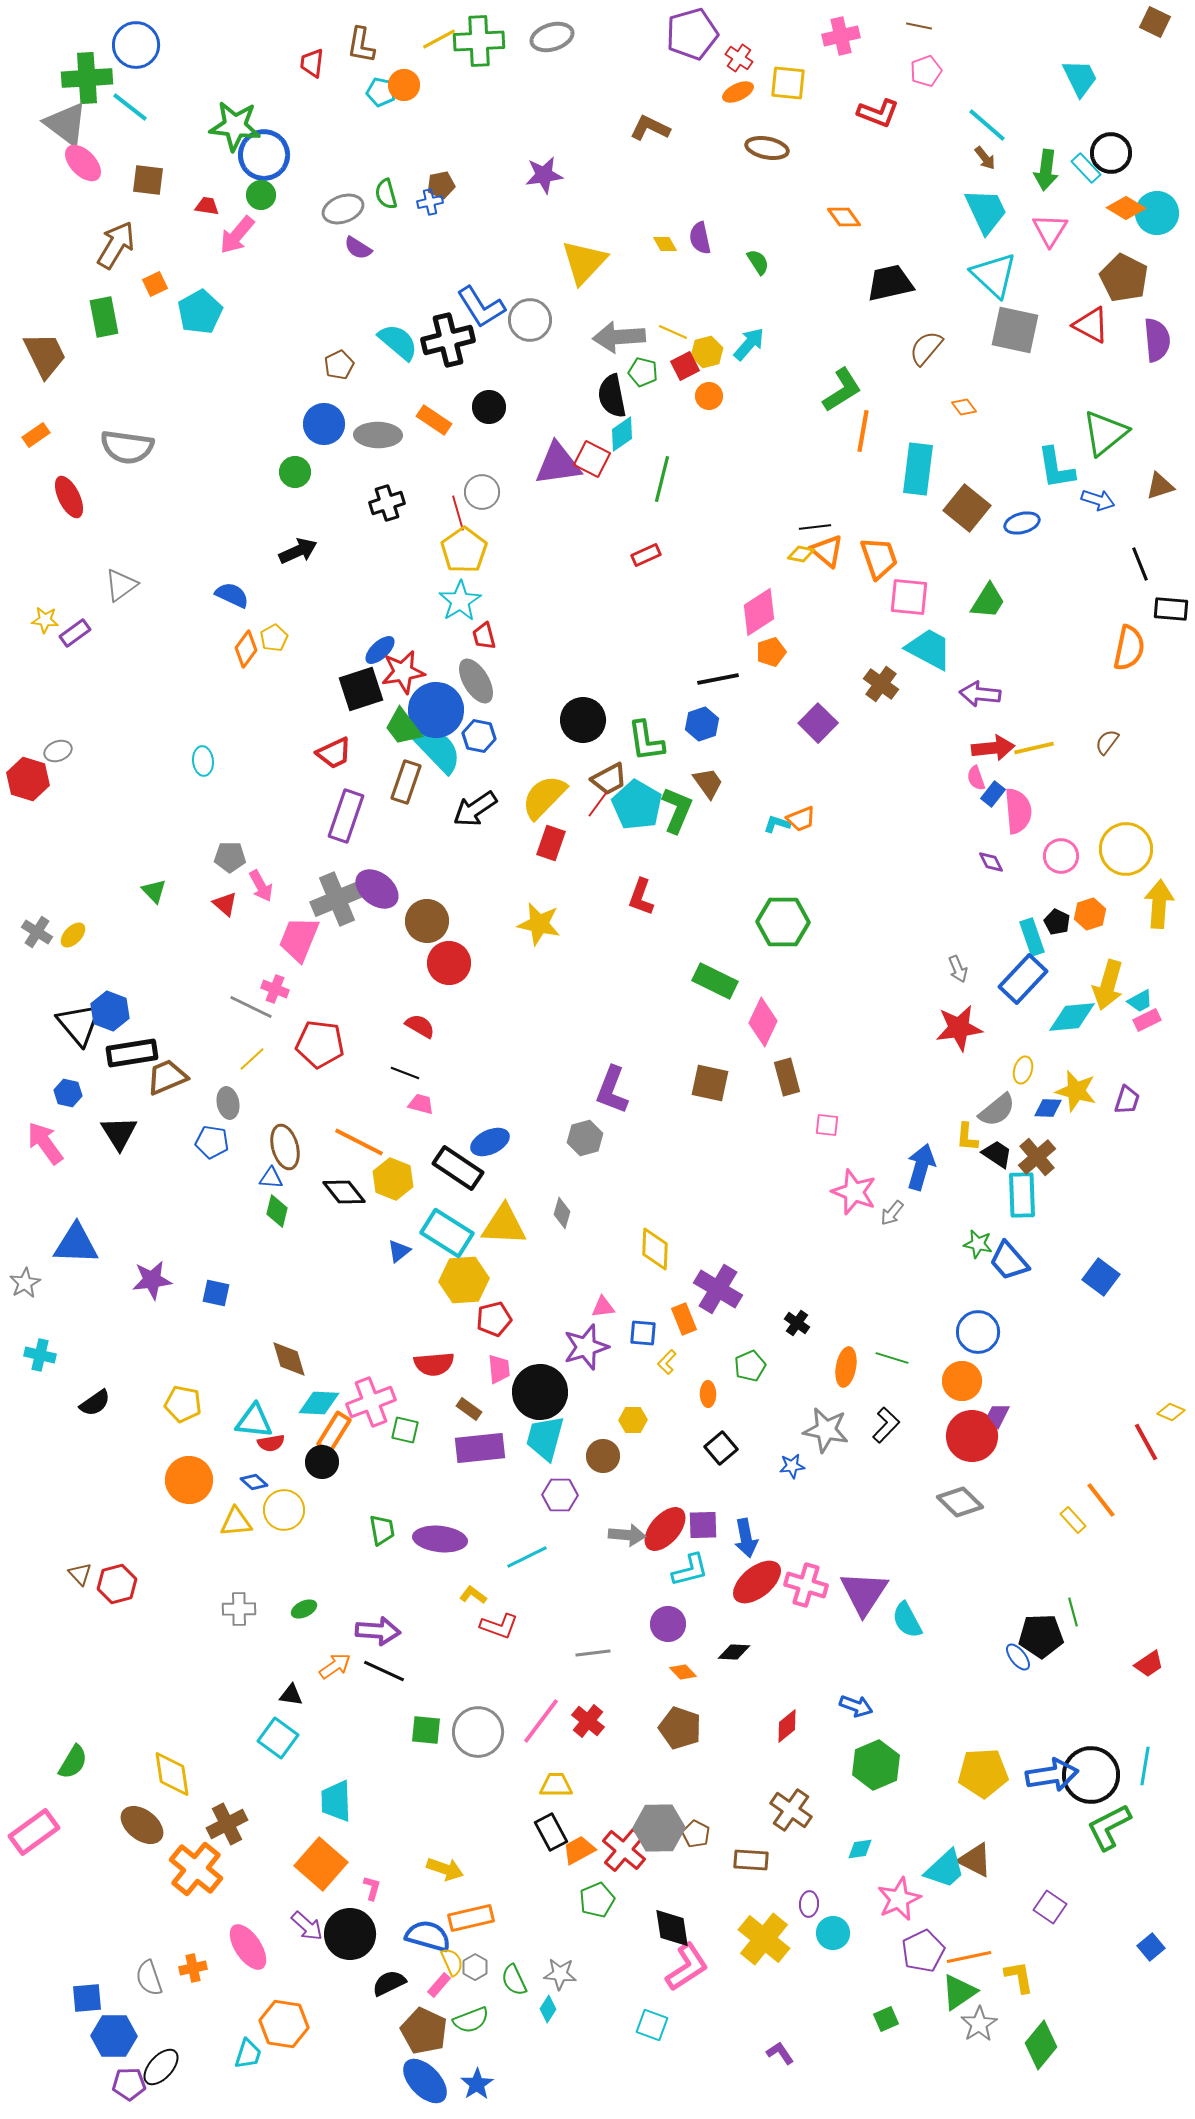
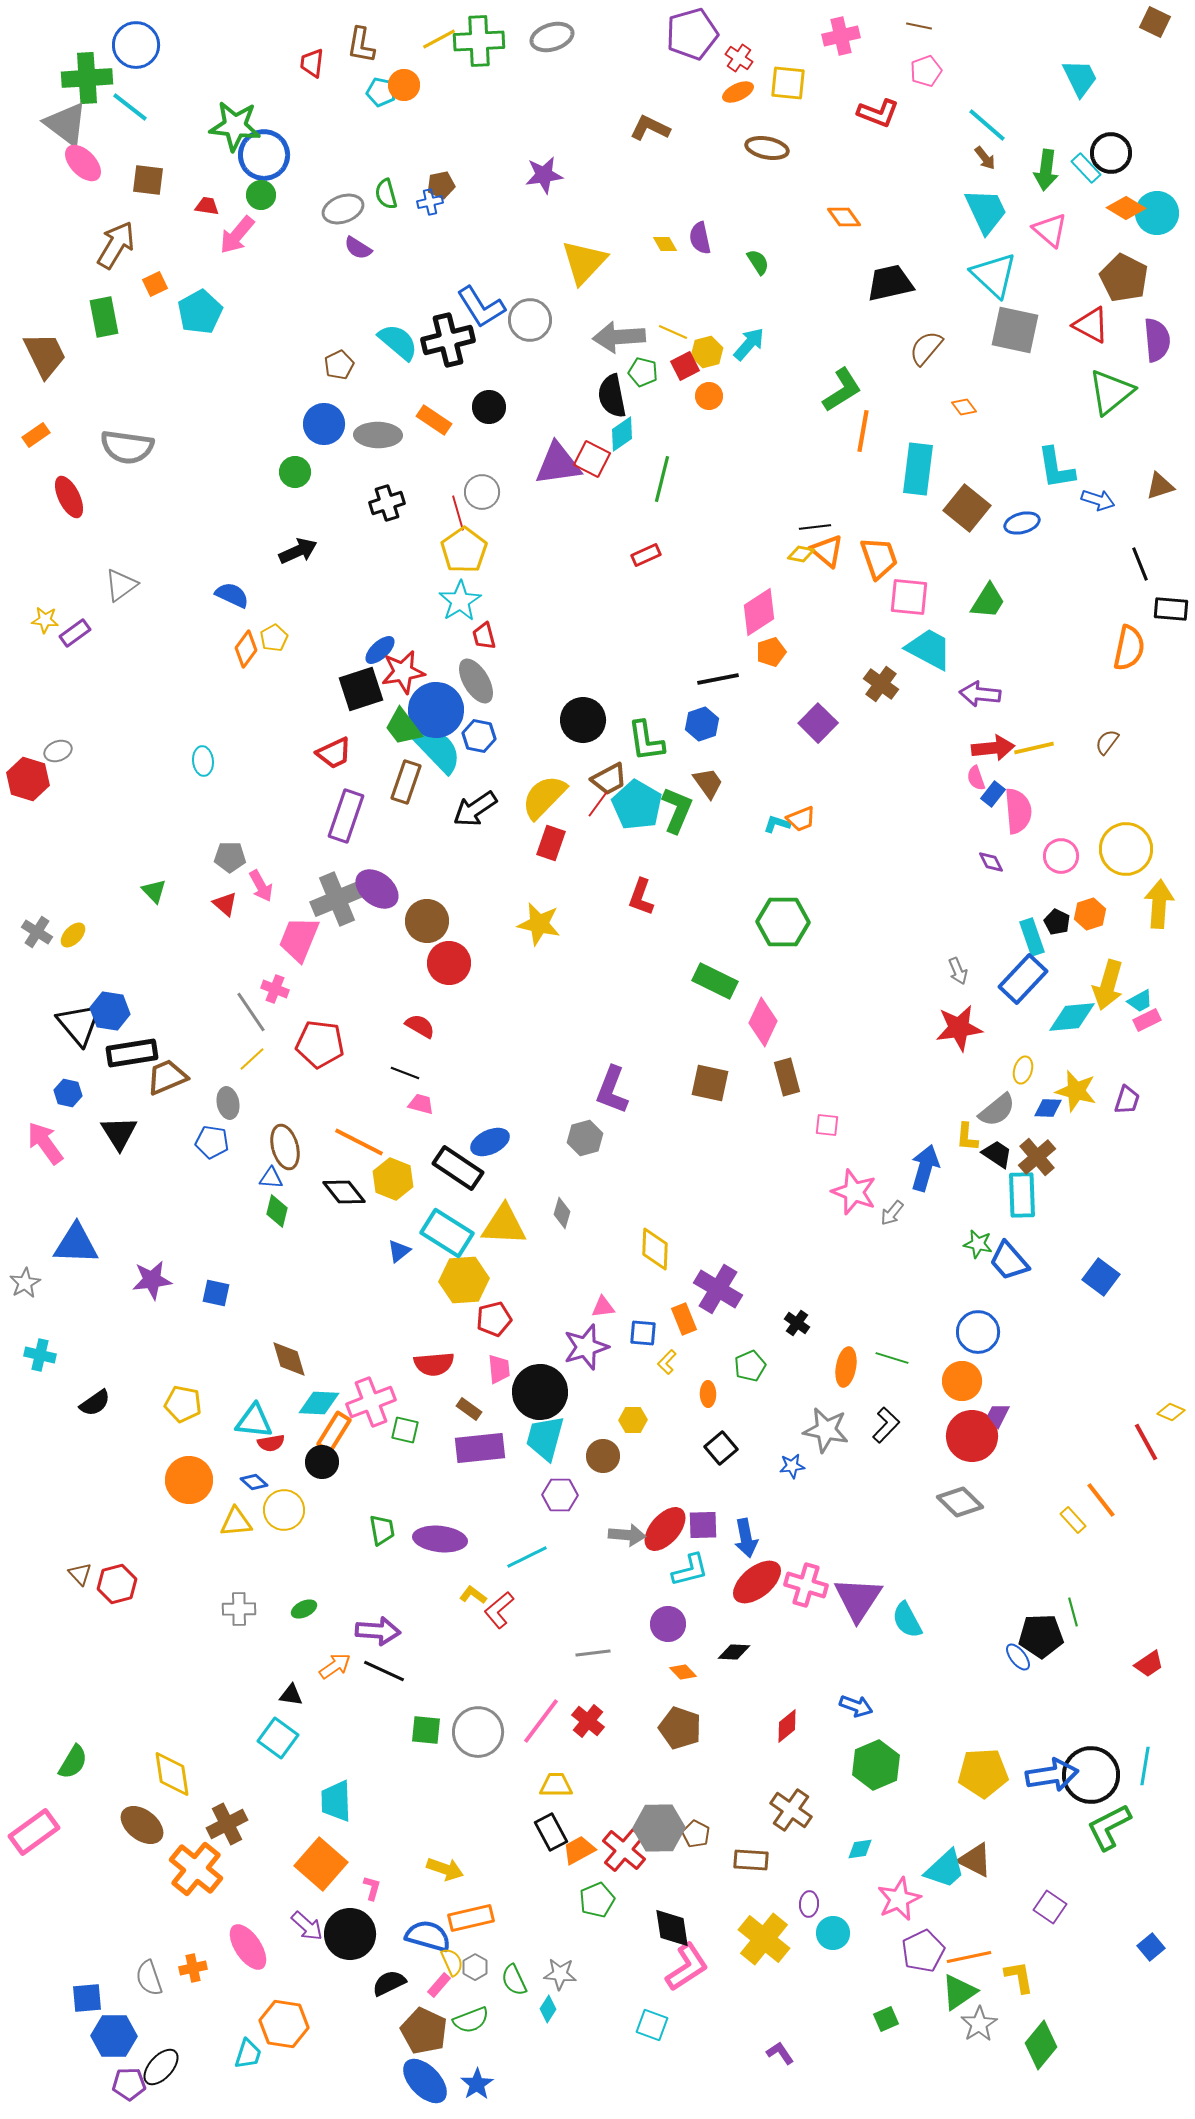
pink triangle at (1050, 230): rotated 21 degrees counterclockwise
green triangle at (1105, 433): moved 6 px right, 41 px up
gray arrow at (958, 969): moved 2 px down
gray line at (251, 1007): moved 5 px down; rotated 30 degrees clockwise
blue hexagon at (110, 1011): rotated 12 degrees counterclockwise
blue arrow at (921, 1167): moved 4 px right, 1 px down
purple triangle at (864, 1593): moved 6 px left, 6 px down
red L-shape at (499, 1626): moved 16 px up; rotated 120 degrees clockwise
